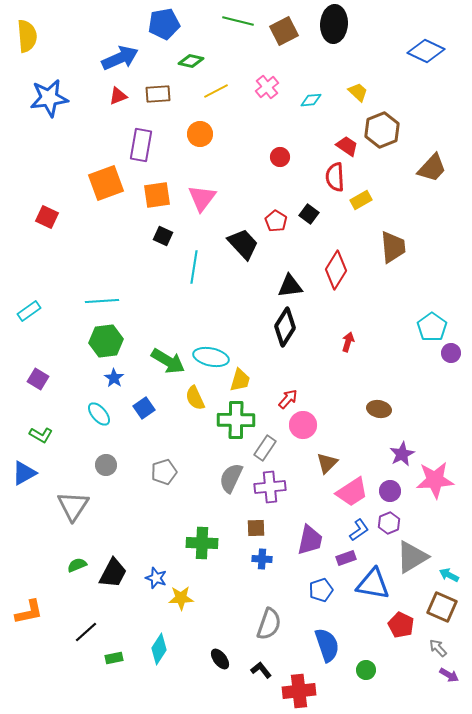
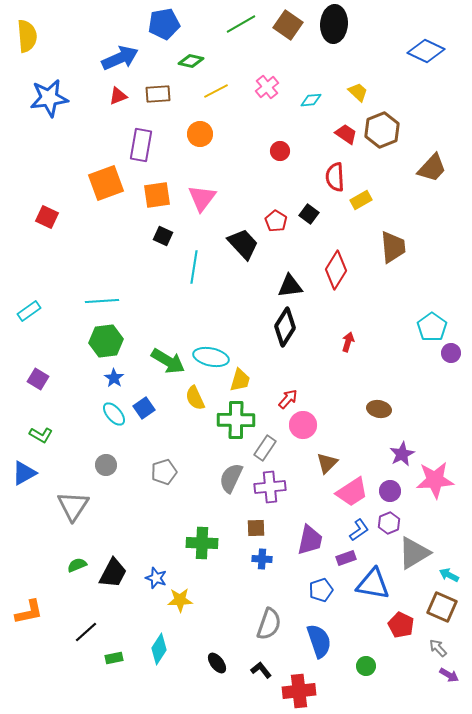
green line at (238, 21): moved 3 px right, 3 px down; rotated 44 degrees counterclockwise
brown square at (284, 31): moved 4 px right, 6 px up; rotated 28 degrees counterclockwise
red trapezoid at (347, 146): moved 1 px left, 12 px up
red circle at (280, 157): moved 6 px up
cyan ellipse at (99, 414): moved 15 px right
gray triangle at (412, 557): moved 2 px right, 4 px up
yellow star at (181, 598): moved 1 px left, 2 px down
blue semicircle at (327, 645): moved 8 px left, 4 px up
black ellipse at (220, 659): moved 3 px left, 4 px down
green circle at (366, 670): moved 4 px up
